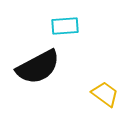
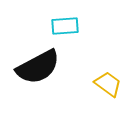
yellow trapezoid: moved 3 px right, 10 px up
